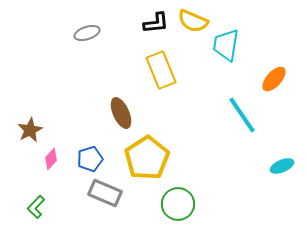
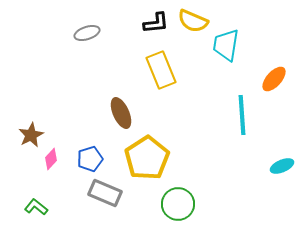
cyan line: rotated 30 degrees clockwise
brown star: moved 1 px right, 5 px down
green L-shape: rotated 85 degrees clockwise
